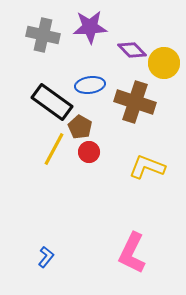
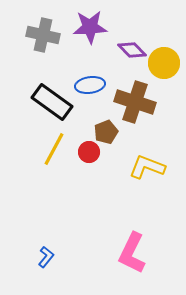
brown pentagon: moved 26 px right, 5 px down; rotated 20 degrees clockwise
